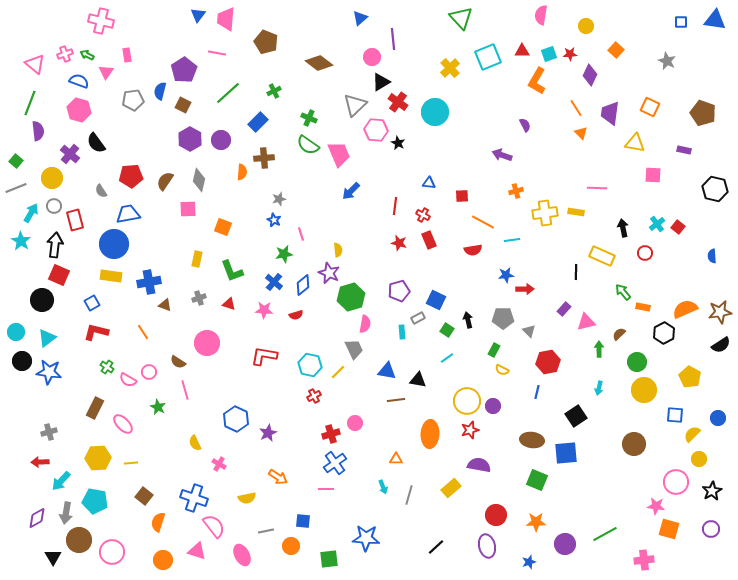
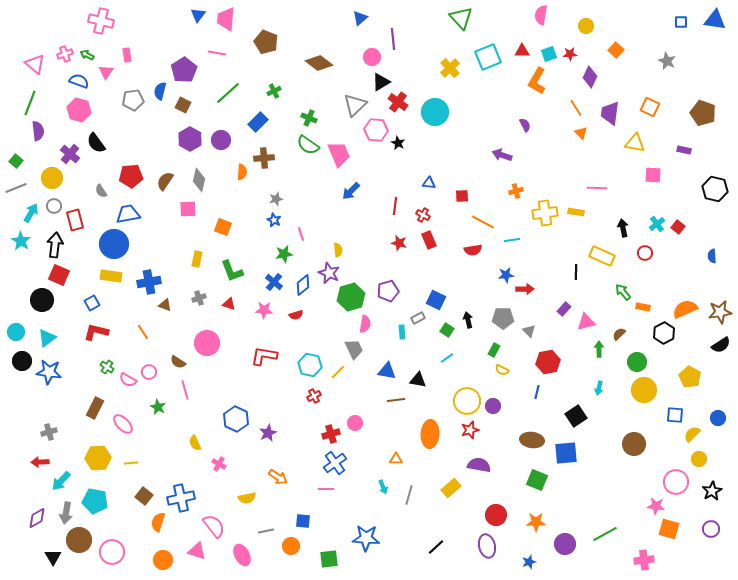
purple diamond at (590, 75): moved 2 px down
gray star at (279, 199): moved 3 px left
purple pentagon at (399, 291): moved 11 px left
blue cross at (194, 498): moved 13 px left; rotated 32 degrees counterclockwise
